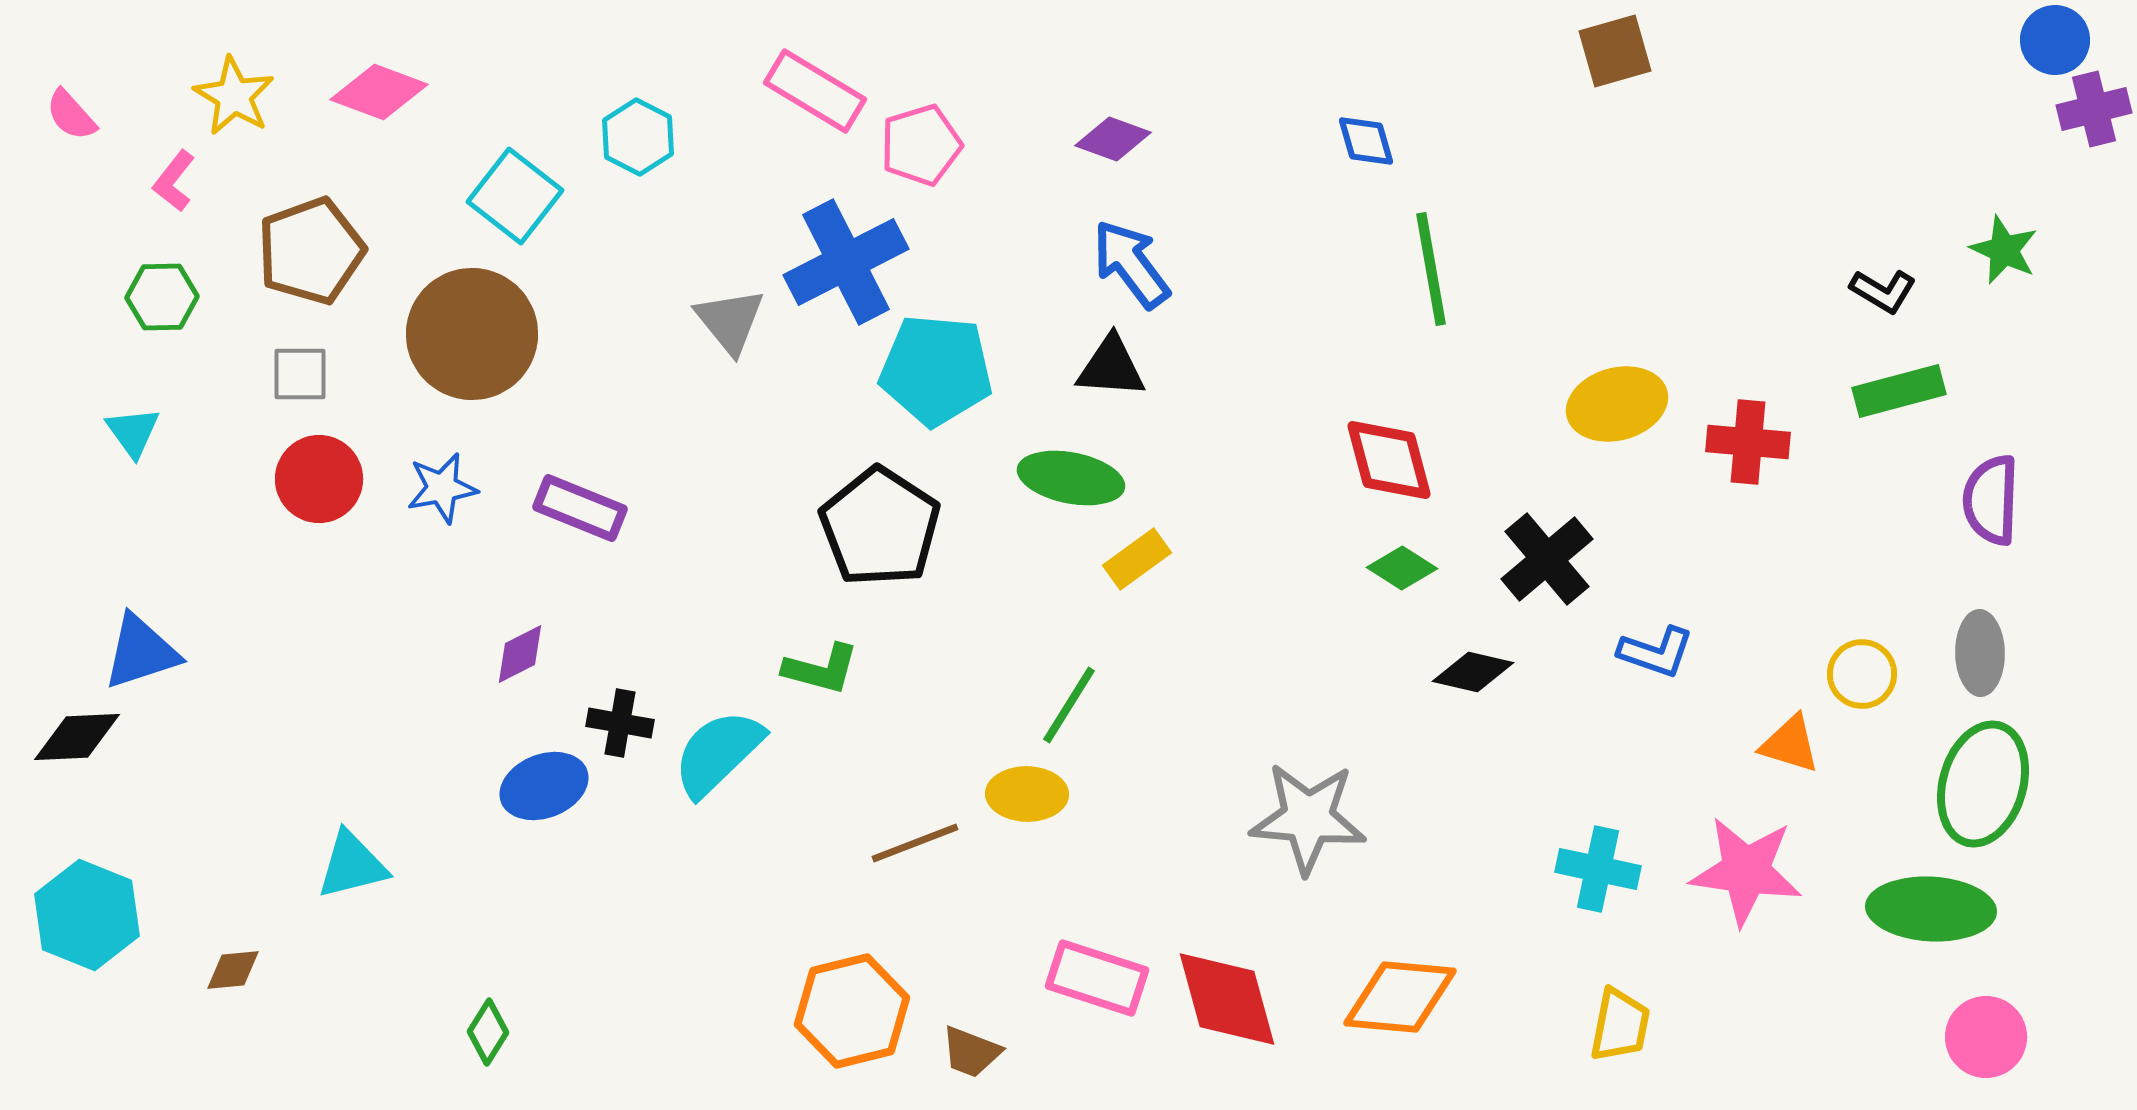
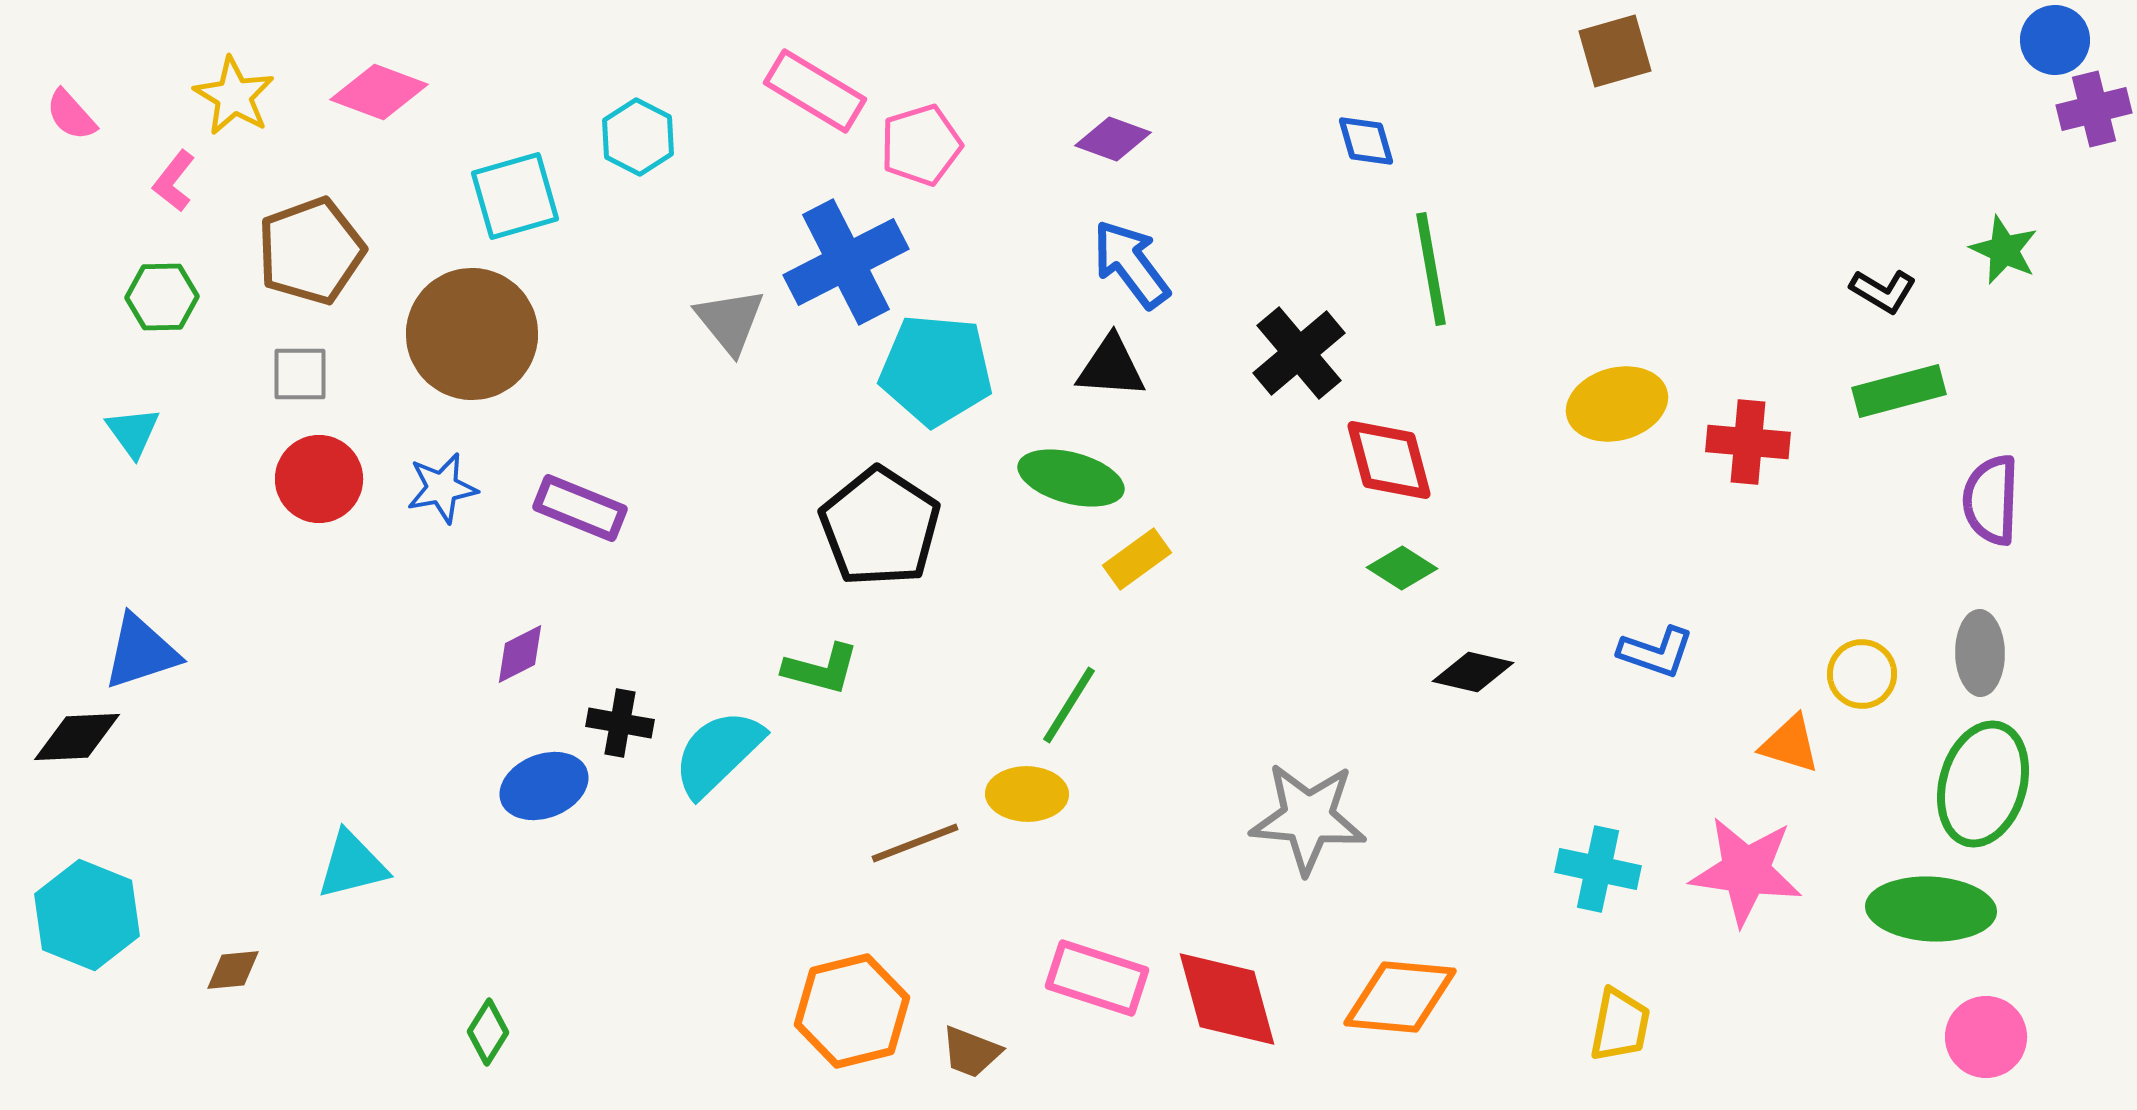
cyan square at (515, 196): rotated 36 degrees clockwise
green ellipse at (1071, 478): rotated 4 degrees clockwise
black cross at (1547, 559): moved 248 px left, 206 px up
